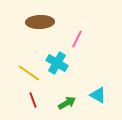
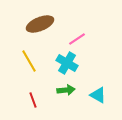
brown ellipse: moved 2 px down; rotated 20 degrees counterclockwise
pink line: rotated 30 degrees clockwise
cyan cross: moved 10 px right
yellow line: moved 12 px up; rotated 25 degrees clockwise
green arrow: moved 1 px left, 13 px up; rotated 24 degrees clockwise
